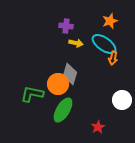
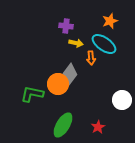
orange arrow: moved 22 px left; rotated 16 degrees counterclockwise
gray diamond: rotated 20 degrees clockwise
green ellipse: moved 15 px down
